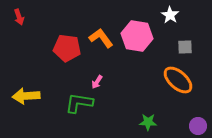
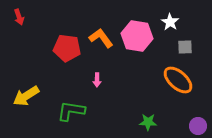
white star: moved 7 px down
pink arrow: moved 2 px up; rotated 32 degrees counterclockwise
yellow arrow: rotated 28 degrees counterclockwise
green L-shape: moved 8 px left, 8 px down
